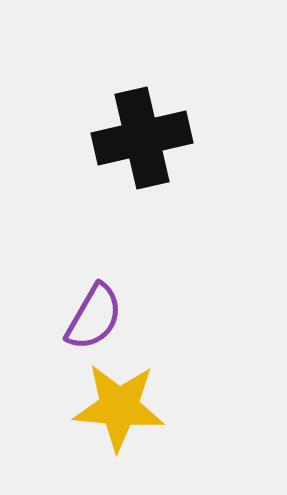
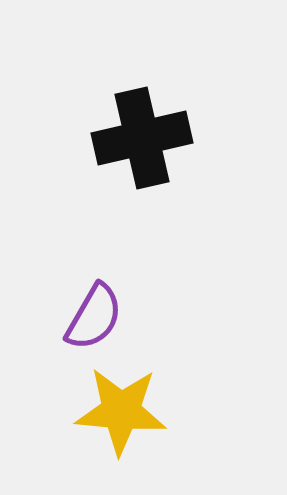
yellow star: moved 2 px right, 4 px down
